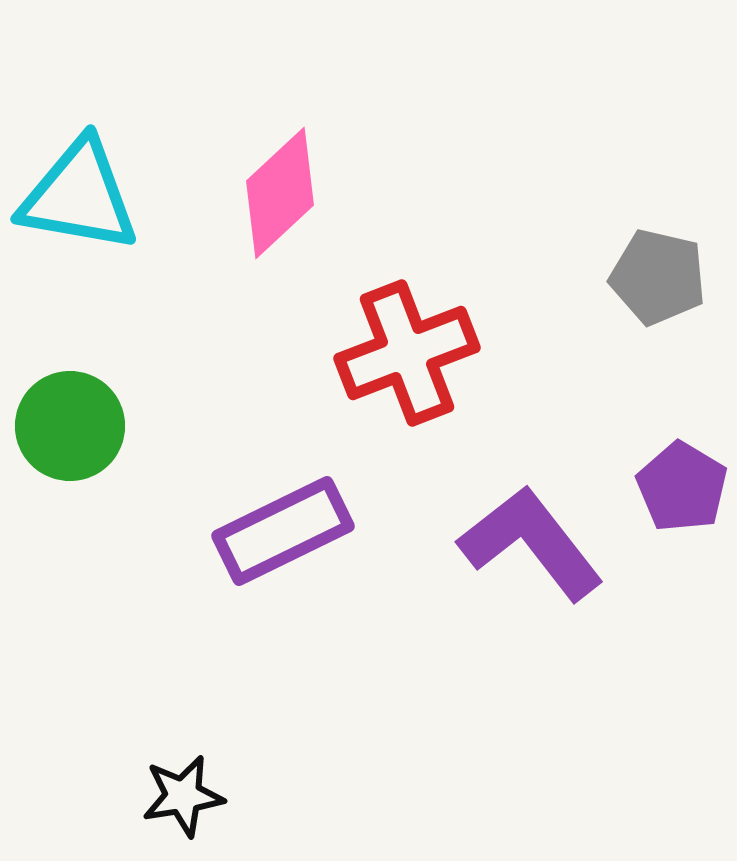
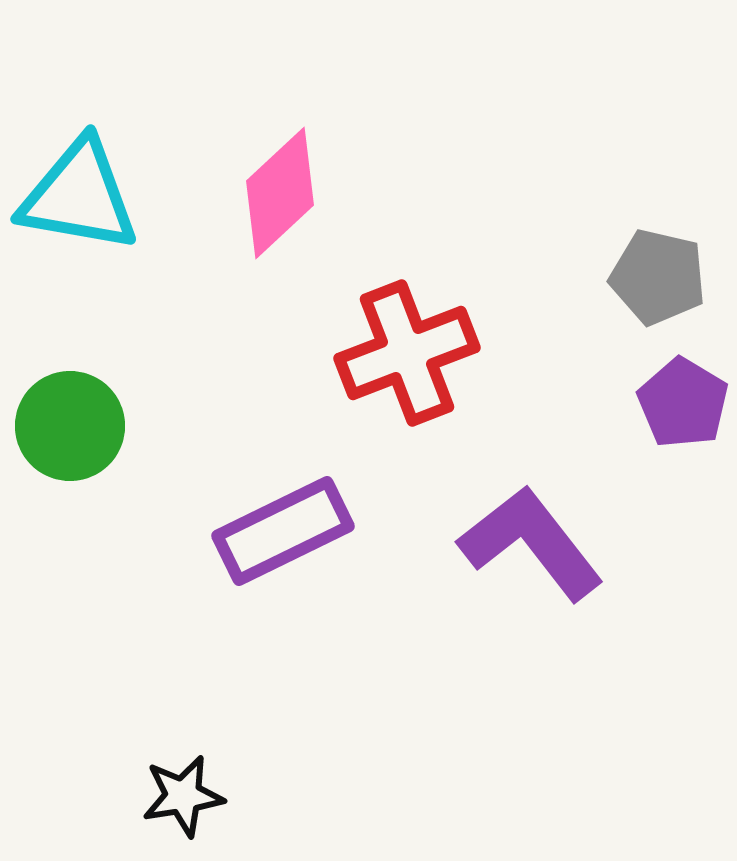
purple pentagon: moved 1 px right, 84 px up
